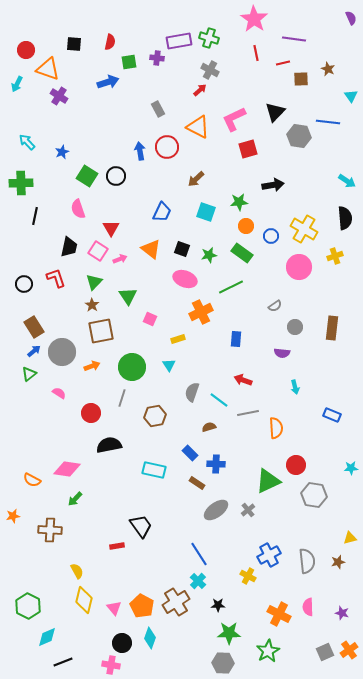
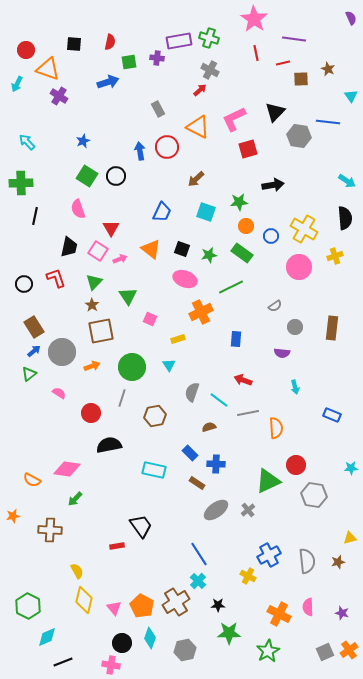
blue star at (62, 152): moved 21 px right, 11 px up
gray hexagon at (223, 663): moved 38 px left, 13 px up; rotated 15 degrees counterclockwise
